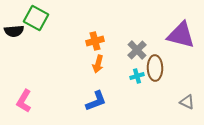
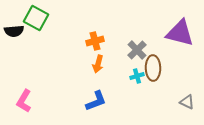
purple triangle: moved 1 px left, 2 px up
brown ellipse: moved 2 px left
